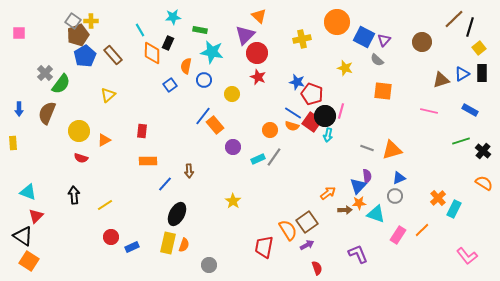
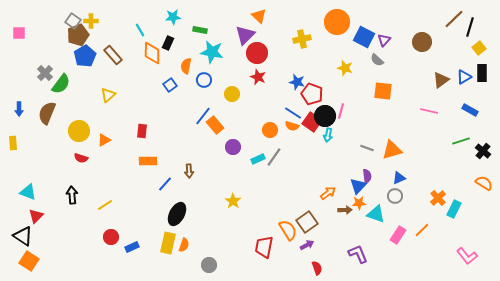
blue triangle at (462, 74): moved 2 px right, 3 px down
brown triangle at (441, 80): rotated 18 degrees counterclockwise
black arrow at (74, 195): moved 2 px left
